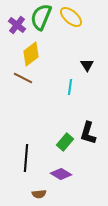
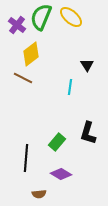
green rectangle: moved 8 px left
